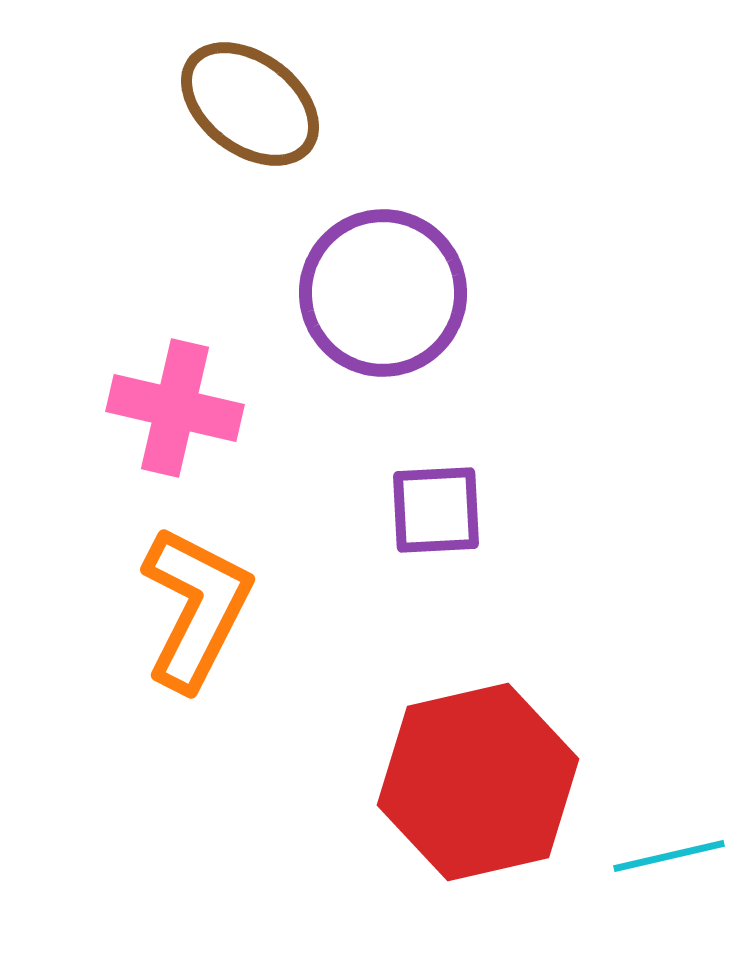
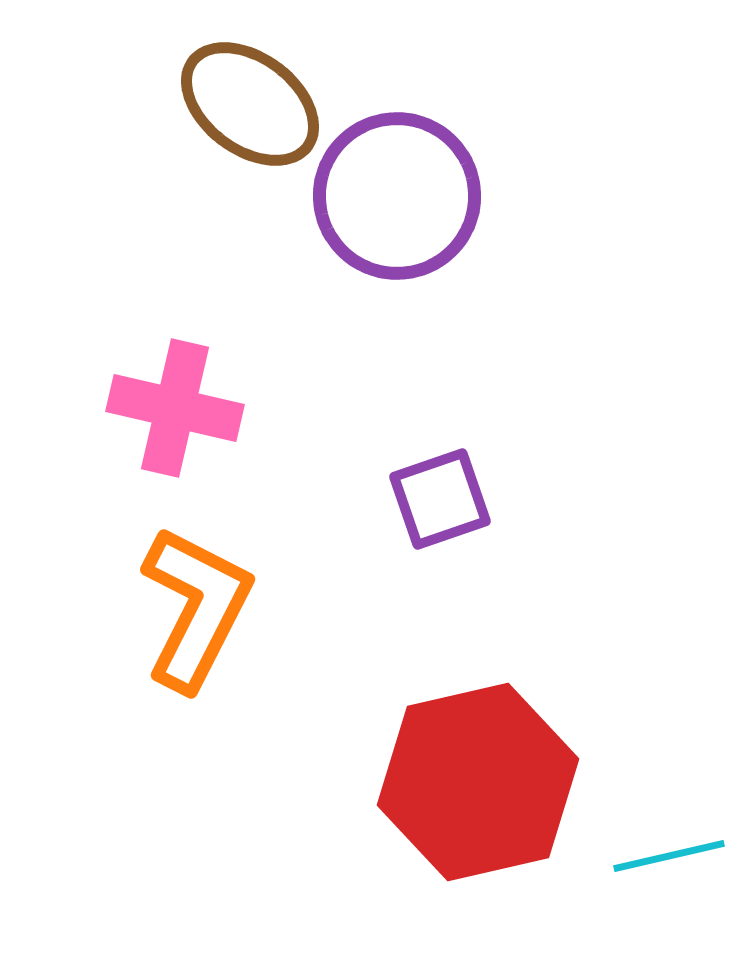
purple circle: moved 14 px right, 97 px up
purple square: moved 4 px right, 11 px up; rotated 16 degrees counterclockwise
